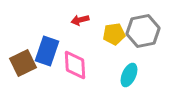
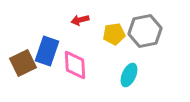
gray hexagon: moved 2 px right
